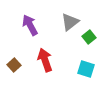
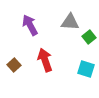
gray triangle: rotated 42 degrees clockwise
